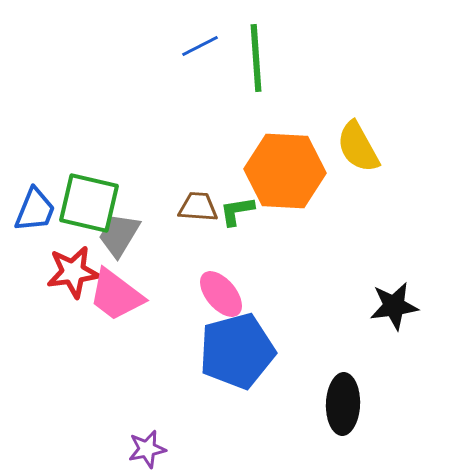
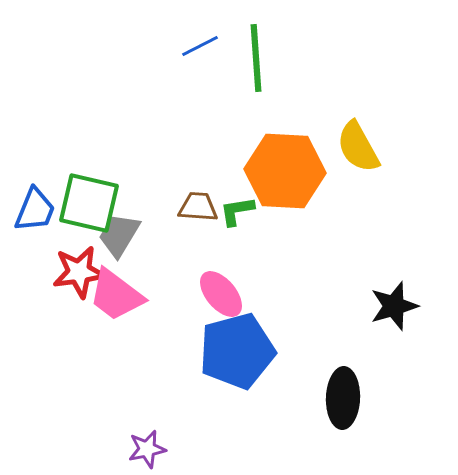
red star: moved 6 px right
black star: rotated 9 degrees counterclockwise
black ellipse: moved 6 px up
